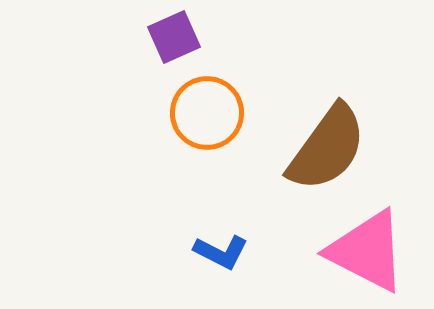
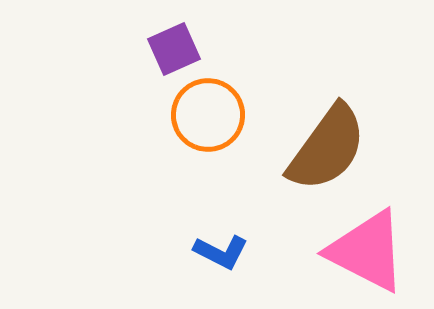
purple square: moved 12 px down
orange circle: moved 1 px right, 2 px down
